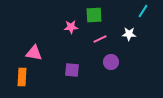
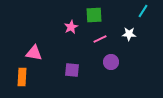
pink star: rotated 24 degrees counterclockwise
